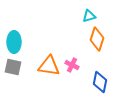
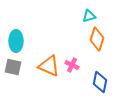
cyan ellipse: moved 2 px right, 1 px up
orange triangle: rotated 15 degrees clockwise
